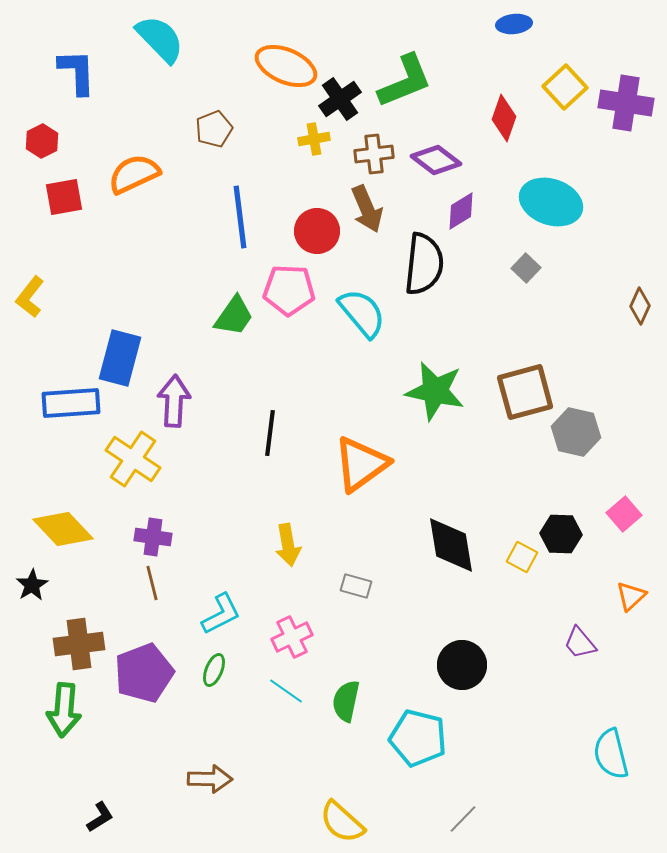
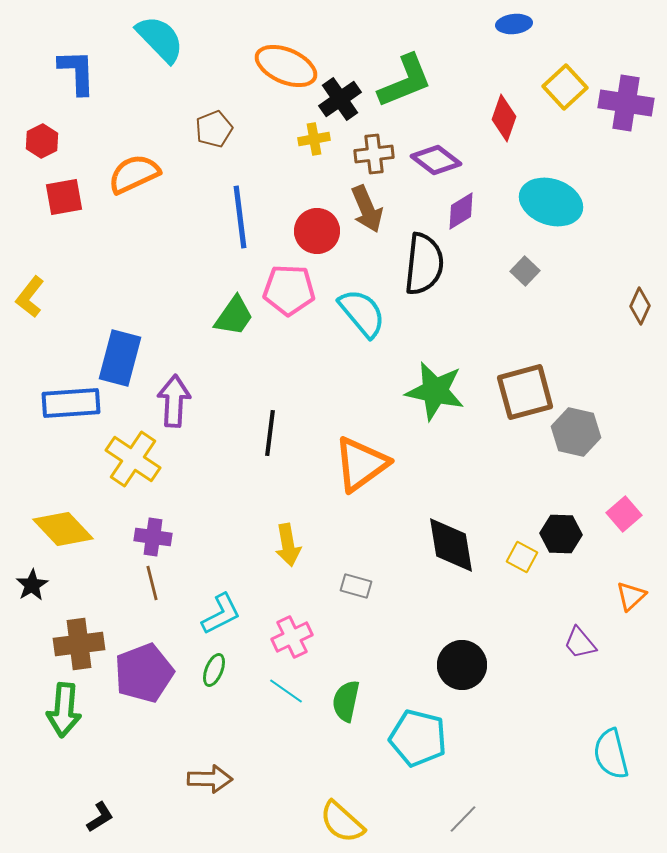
gray square at (526, 268): moved 1 px left, 3 px down
